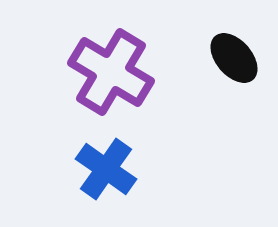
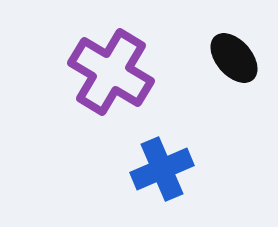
blue cross: moved 56 px right; rotated 32 degrees clockwise
